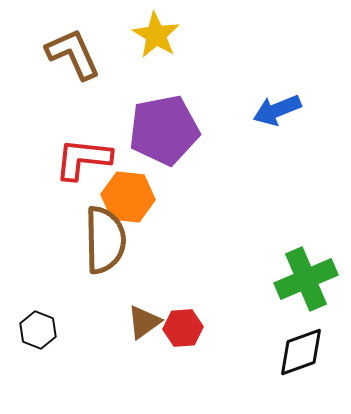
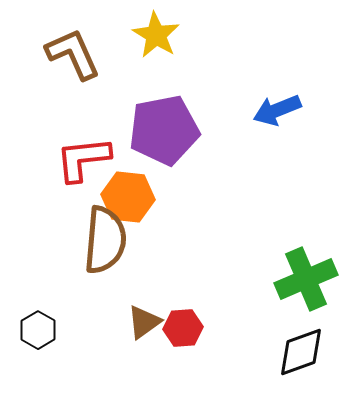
red L-shape: rotated 12 degrees counterclockwise
brown semicircle: rotated 6 degrees clockwise
black hexagon: rotated 9 degrees clockwise
